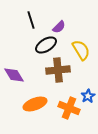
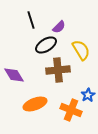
blue star: moved 1 px up
orange cross: moved 2 px right, 2 px down
